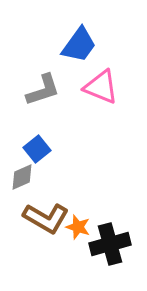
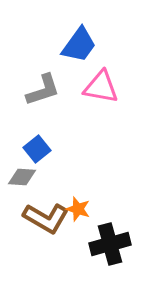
pink triangle: rotated 12 degrees counterclockwise
gray diamond: rotated 28 degrees clockwise
orange star: moved 18 px up
